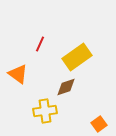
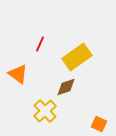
yellow cross: rotated 35 degrees counterclockwise
orange square: rotated 28 degrees counterclockwise
